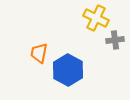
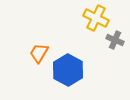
gray cross: rotated 30 degrees clockwise
orange trapezoid: rotated 20 degrees clockwise
